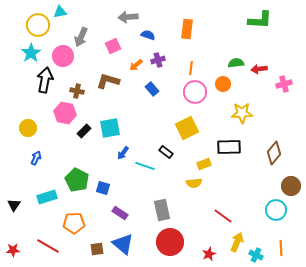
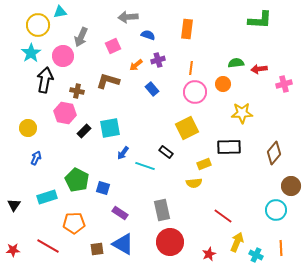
blue triangle at (123, 244): rotated 10 degrees counterclockwise
